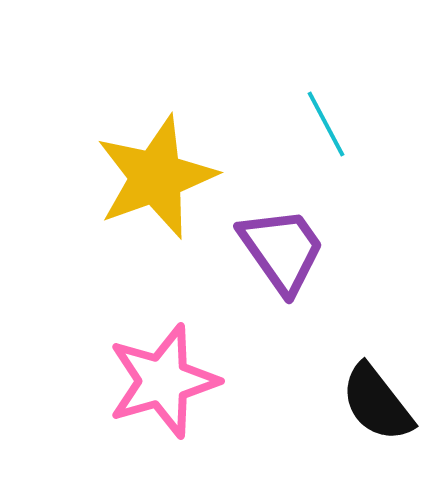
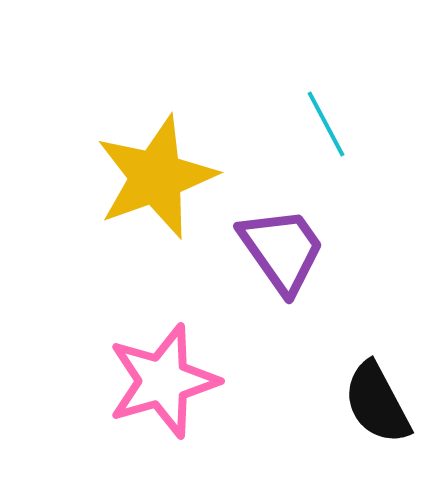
black semicircle: rotated 10 degrees clockwise
